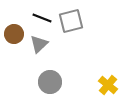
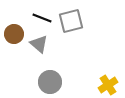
gray triangle: rotated 36 degrees counterclockwise
yellow cross: rotated 18 degrees clockwise
